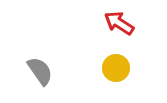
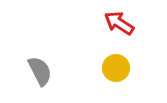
gray semicircle: rotated 8 degrees clockwise
